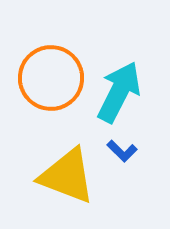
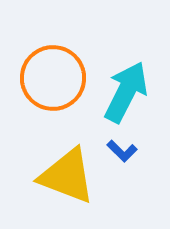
orange circle: moved 2 px right
cyan arrow: moved 7 px right
